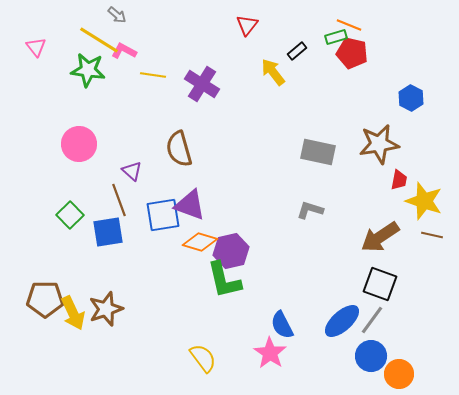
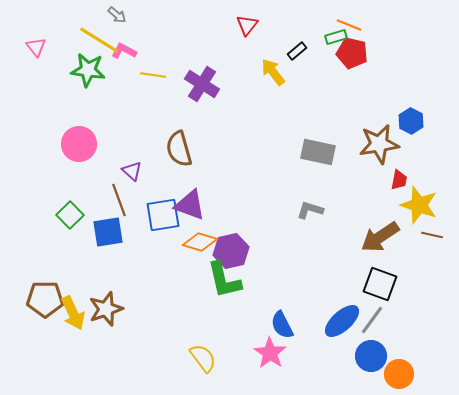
blue hexagon at (411, 98): moved 23 px down
yellow star at (424, 201): moved 5 px left, 4 px down
